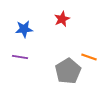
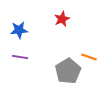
blue star: moved 5 px left, 1 px down
